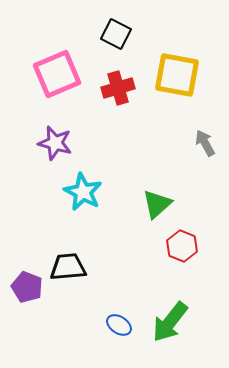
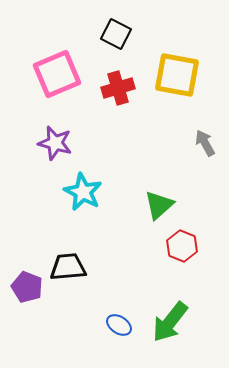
green triangle: moved 2 px right, 1 px down
